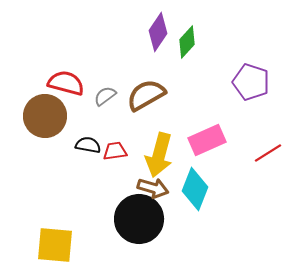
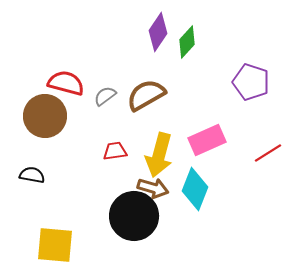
black semicircle: moved 56 px left, 30 px down
black circle: moved 5 px left, 3 px up
